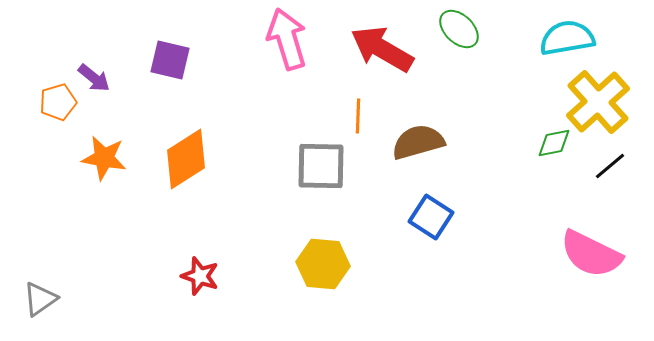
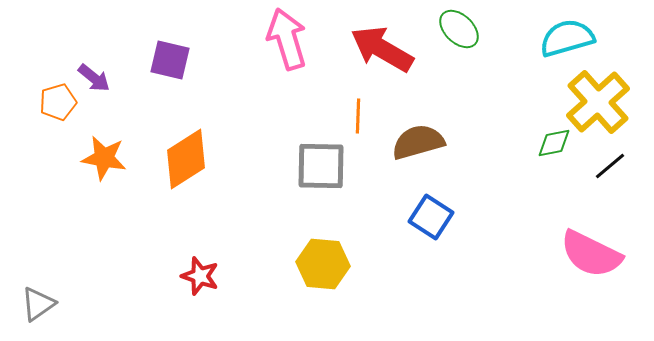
cyan semicircle: rotated 6 degrees counterclockwise
gray triangle: moved 2 px left, 5 px down
